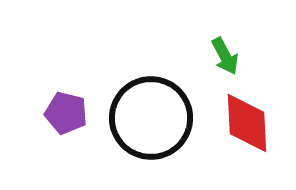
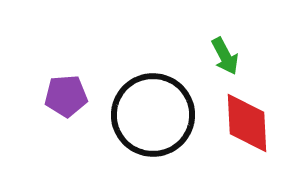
purple pentagon: moved 17 px up; rotated 18 degrees counterclockwise
black circle: moved 2 px right, 3 px up
